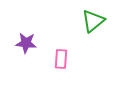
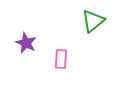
purple star: rotated 20 degrees clockwise
